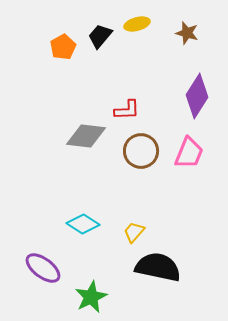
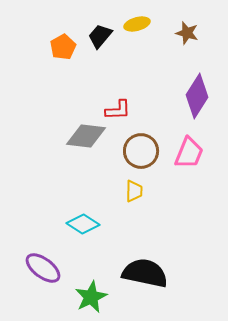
red L-shape: moved 9 px left
yellow trapezoid: moved 41 px up; rotated 140 degrees clockwise
black semicircle: moved 13 px left, 6 px down
